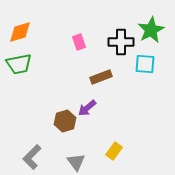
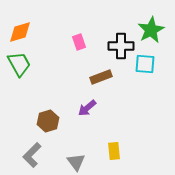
black cross: moved 4 px down
green trapezoid: rotated 108 degrees counterclockwise
brown hexagon: moved 17 px left
yellow rectangle: rotated 42 degrees counterclockwise
gray L-shape: moved 2 px up
